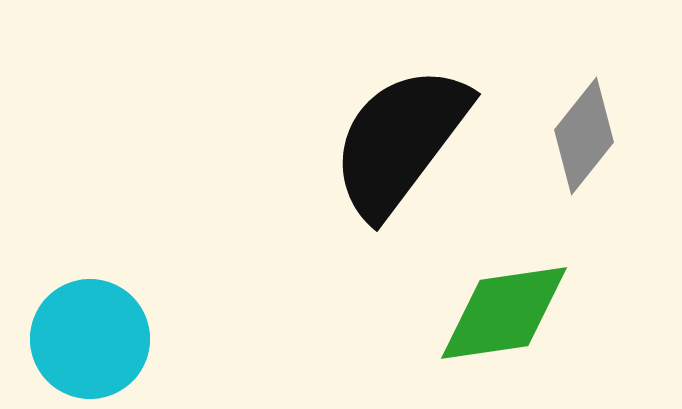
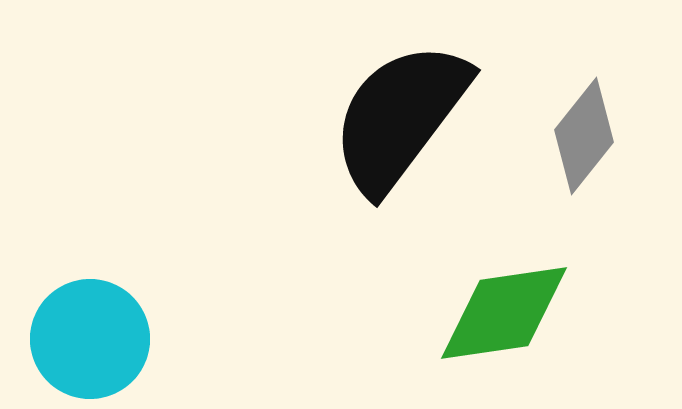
black semicircle: moved 24 px up
